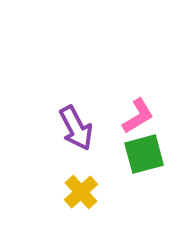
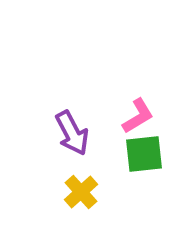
purple arrow: moved 4 px left, 5 px down
green square: rotated 9 degrees clockwise
